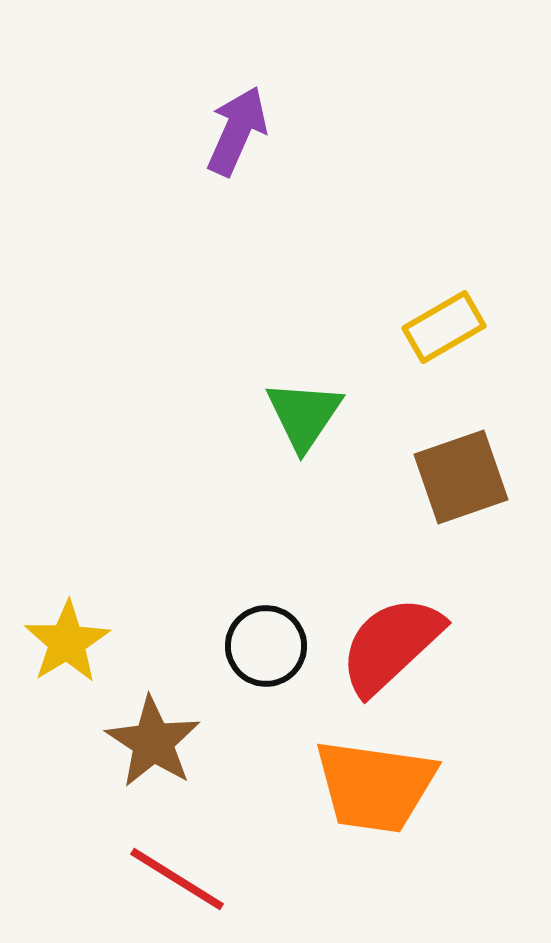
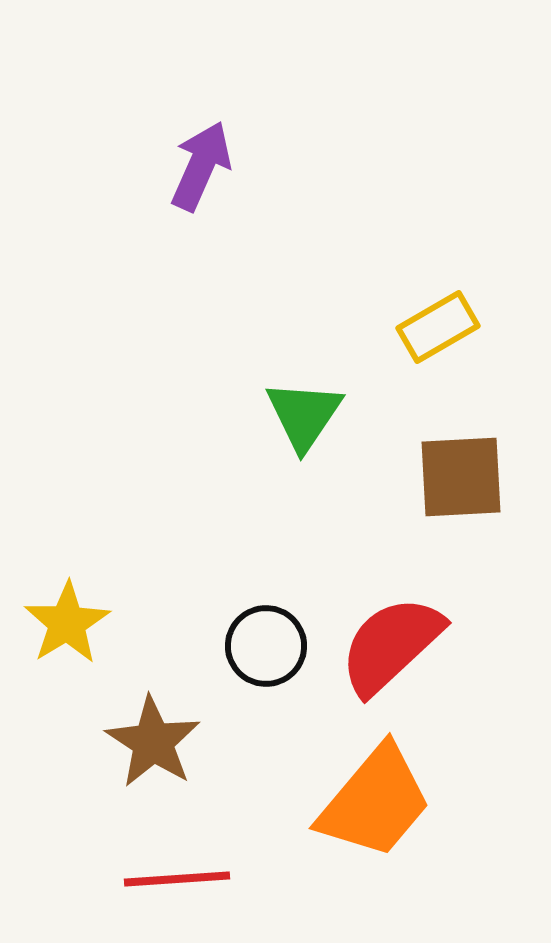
purple arrow: moved 36 px left, 35 px down
yellow rectangle: moved 6 px left
brown square: rotated 16 degrees clockwise
yellow star: moved 19 px up
orange trapezoid: moved 16 px down; rotated 58 degrees counterclockwise
red line: rotated 36 degrees counterclockwise
